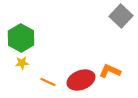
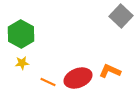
green hexagon: moved 4 px up
red ellipse: moved 3 px left, 2 px up
